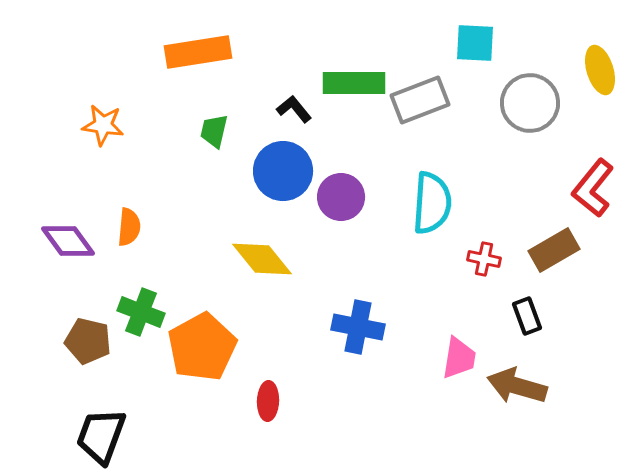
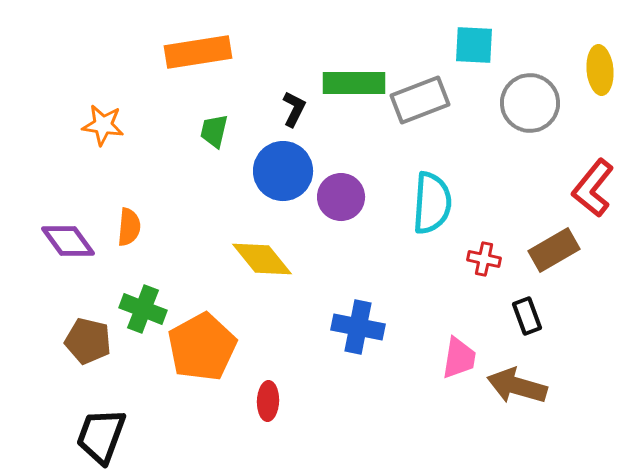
cyan square: moved 1 px left, 2 px down
yellow ellipse: rotated 12 degrees clockwise
black L-shape: rotated 66 degrees clockwise
green cross: moved 2 px right, 3 px up
